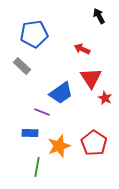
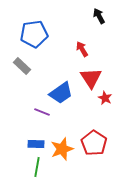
red arrow: rotated 35 degrees clockwise
blue rectangle: moved 6 px right, 11 px down
orange star: moved 3 px right, 3 px down
